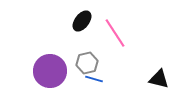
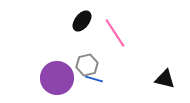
gray hexagon: moved 2 px down
purple circle: moved 7 px right, 7 px down
black triangle: moved 6 px right
